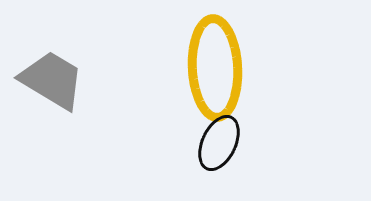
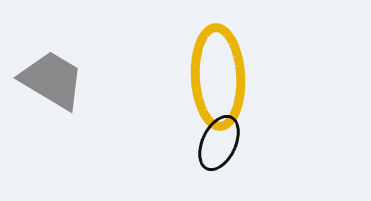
yellow ellipse: moved 3 px right, 9 px down
